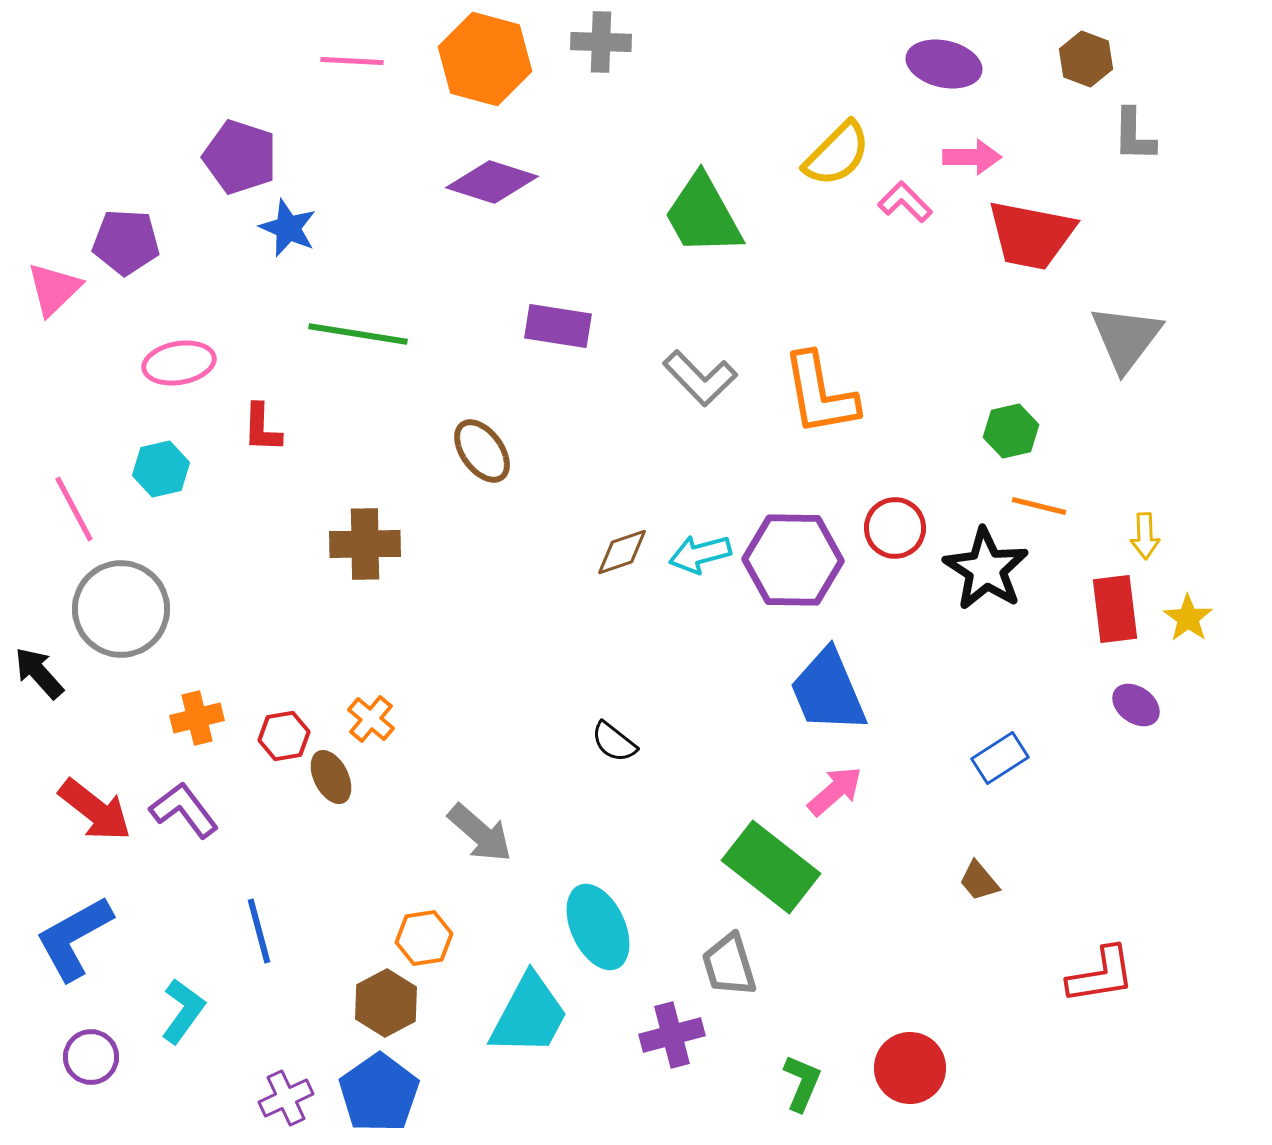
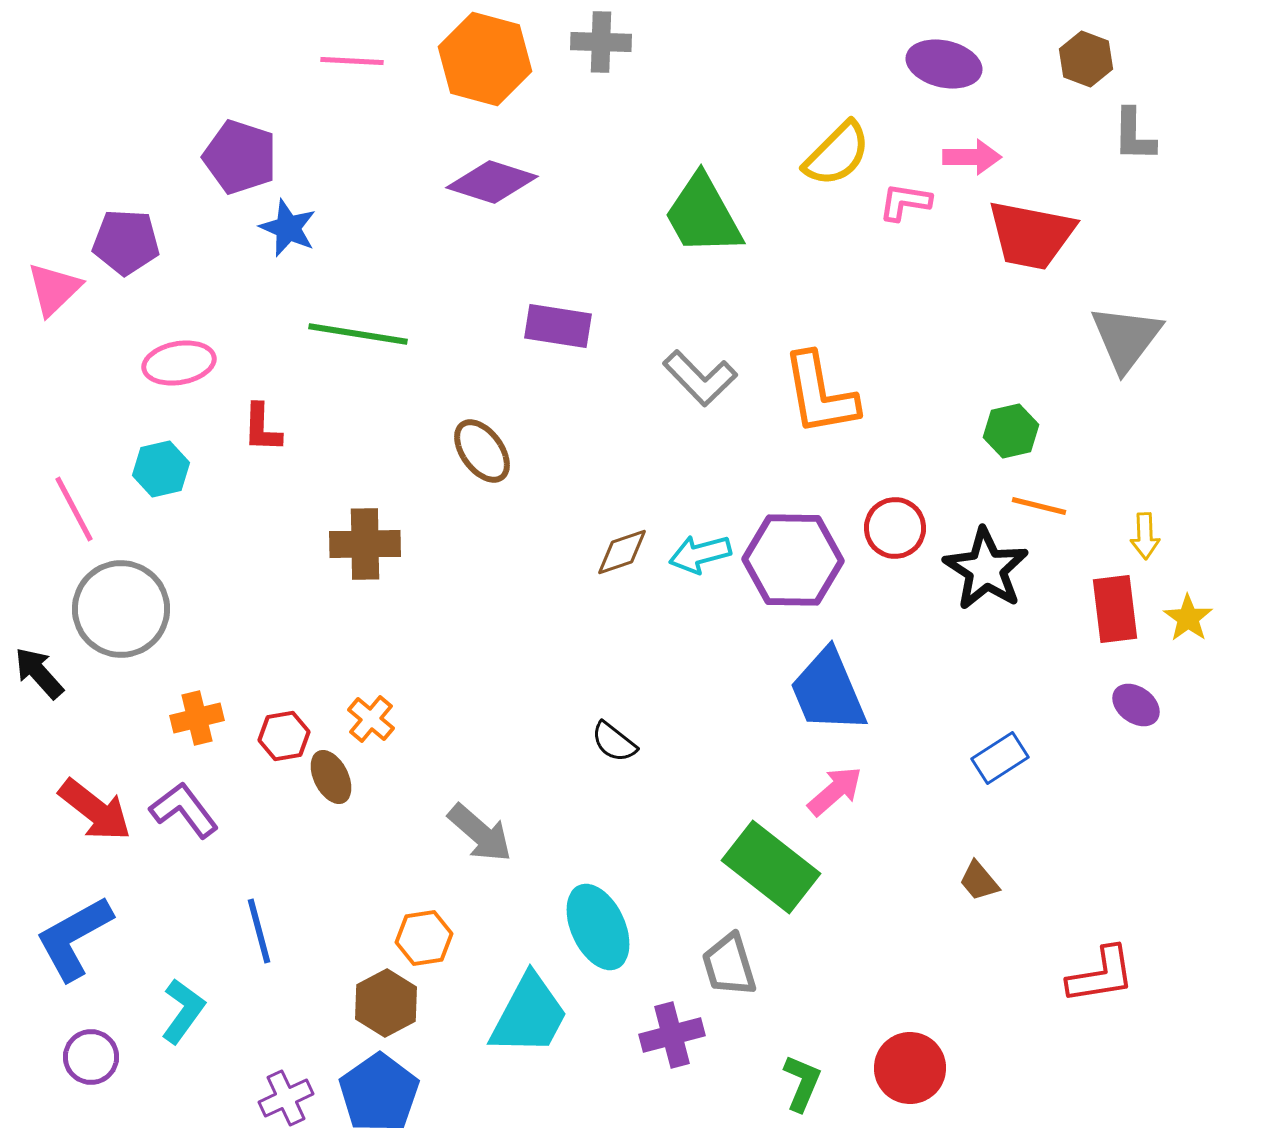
pink L-shape at (905, 202): rotated 36 degrees counterclockwise
